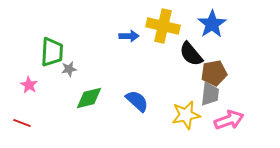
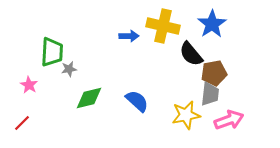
red line: rotated 66 degrees counterclockwise
